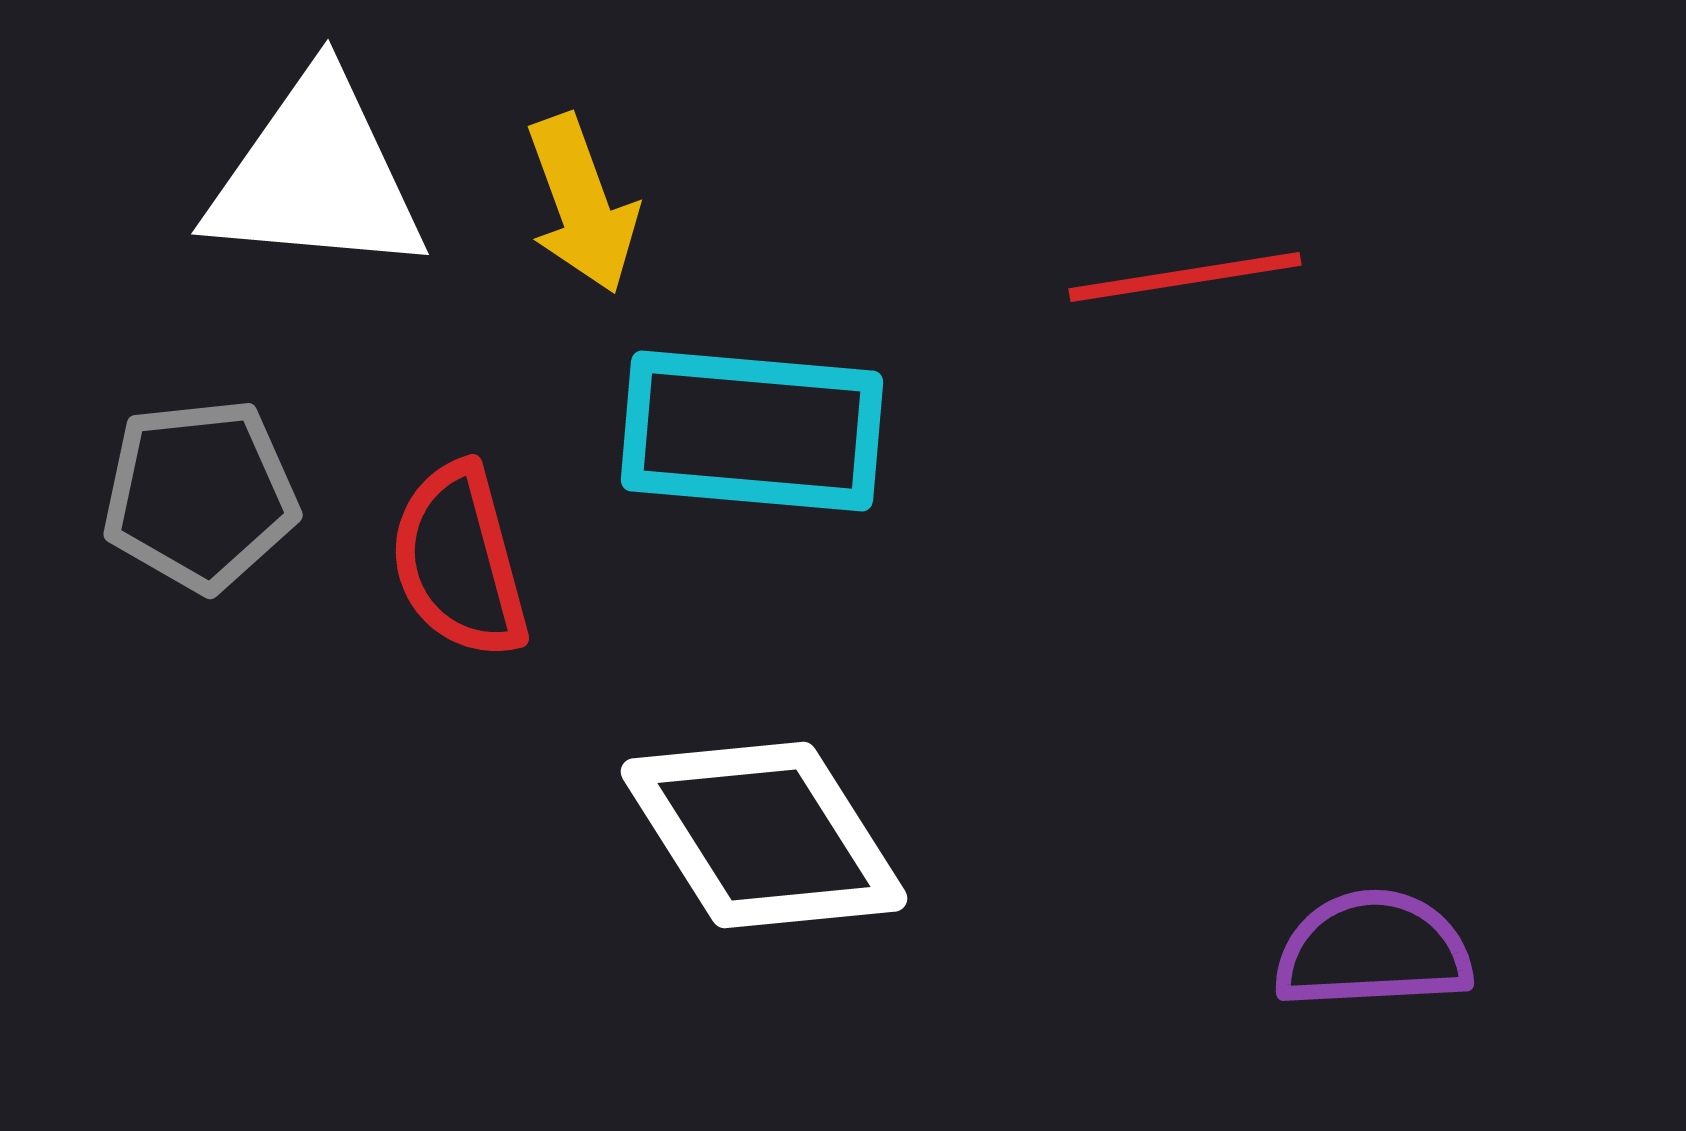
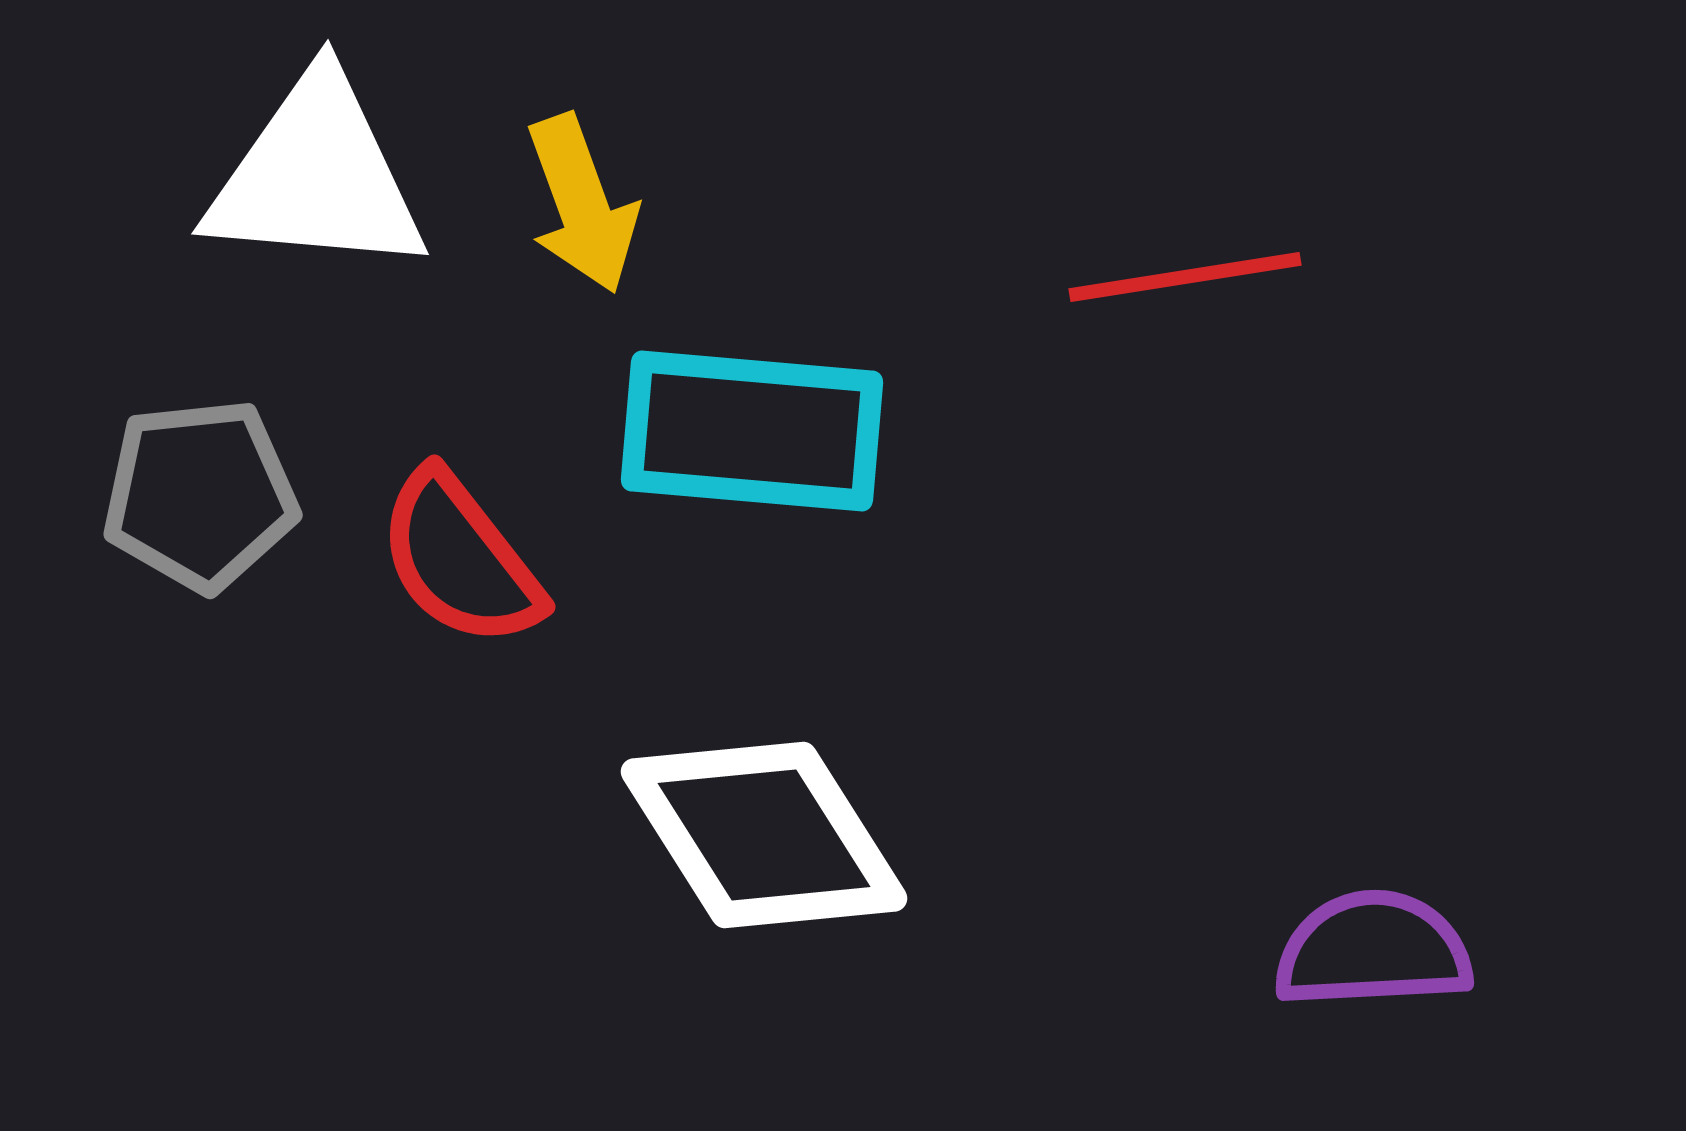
red semicircle: moved 1 px right, 2 px up; rotated 23 degrees counterclockwise
